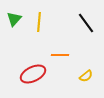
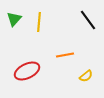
black line: moved 2 px right, 3 px up
orange line: moved 5 px right; rotated 12 degrees counterclockwise
red ellipse: moved 6 px left, 3 px up
